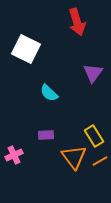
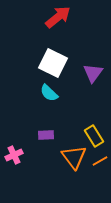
red arrow: moved 19 px left, 5 px up; rotated 112 degrees counterclockwise
white square: moved 27 px right, 14 px down
